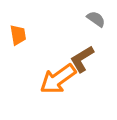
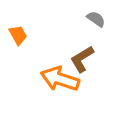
orange trapezoid: rotated 20 degrees counterclockwise
orange arrow: moved 2 px right; rotated 54 degrees clockwise
